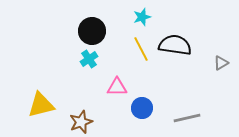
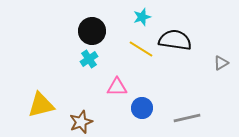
black semicircle: moved 5 px up
yellow line: rotated 30 degrees counterclockwise
